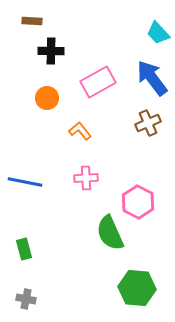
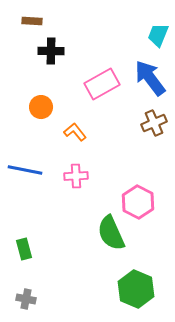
cyan trapezoid: moved 2 px down; rotated 65 degrees clockwise
blue arrow: moved 2 px left
pink rectangle: moved 4 px right, 2 px down
orange circle: moved 6 px left, 9 px down
brown cross: moved 6 px right
orange L-shape: moved 5 px left, 1 px down
pink cross: moved 10 px left, 2 px up
blue line: moved 12 px up
green semicircle: moved 1 px right
green hexagon: moved 1 px left, 1 px down; rotated 18 degrees clockwise
